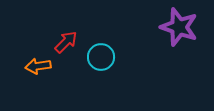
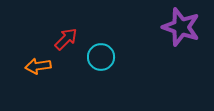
purple star: moved 2 px right
red arrow: moved 3 px up
